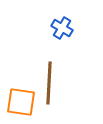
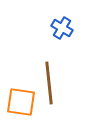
brown line: rotated 9 degrees counterclockwise
